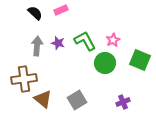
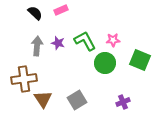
pink star: rotated 24 degrees clockwise
brown triangle: rotated 18 degrees clockwise
